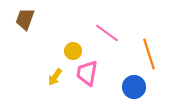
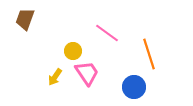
pink trapezoid: rotated 136 degrees clockwise
